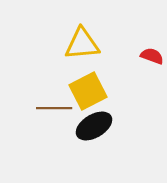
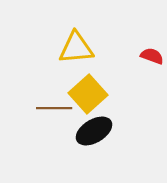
yellow triangle: moved 6 px left, 4 px down
yellow square: moved 3 px down; rotated 15 degrees counterclockwise
black ellipse: moved 5 px down
